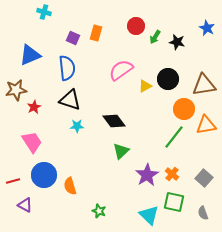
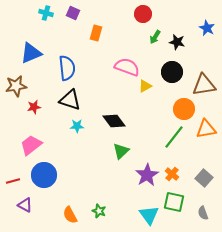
cyan cross: moved 2 px right, 1 px down
red circle: moved 7 px right, 12 px up
purple square: moved 25 px up
blue triangle: moved 1 px right, 2 px up
pink semicircle: moved 6 px right, 3 px up; rotated 55 degrees clockwise
black circle: moved 4 px right, 7 px up
brown star: moved 4 px up
red star: rotated 16 degrees clockwise
orange triangle: moved 4 px down
pink trapezoid: moved 1 px left, 3 px down; rotated 95 degrees counterclockwise
orange semicircle: moved 29 px down; rotated 12 degrees counterclockwise
cyan triangle: rotated 10 degrees clockwise
